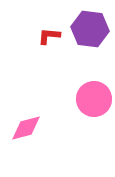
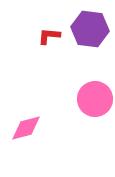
pink circle: moved 1 px right
